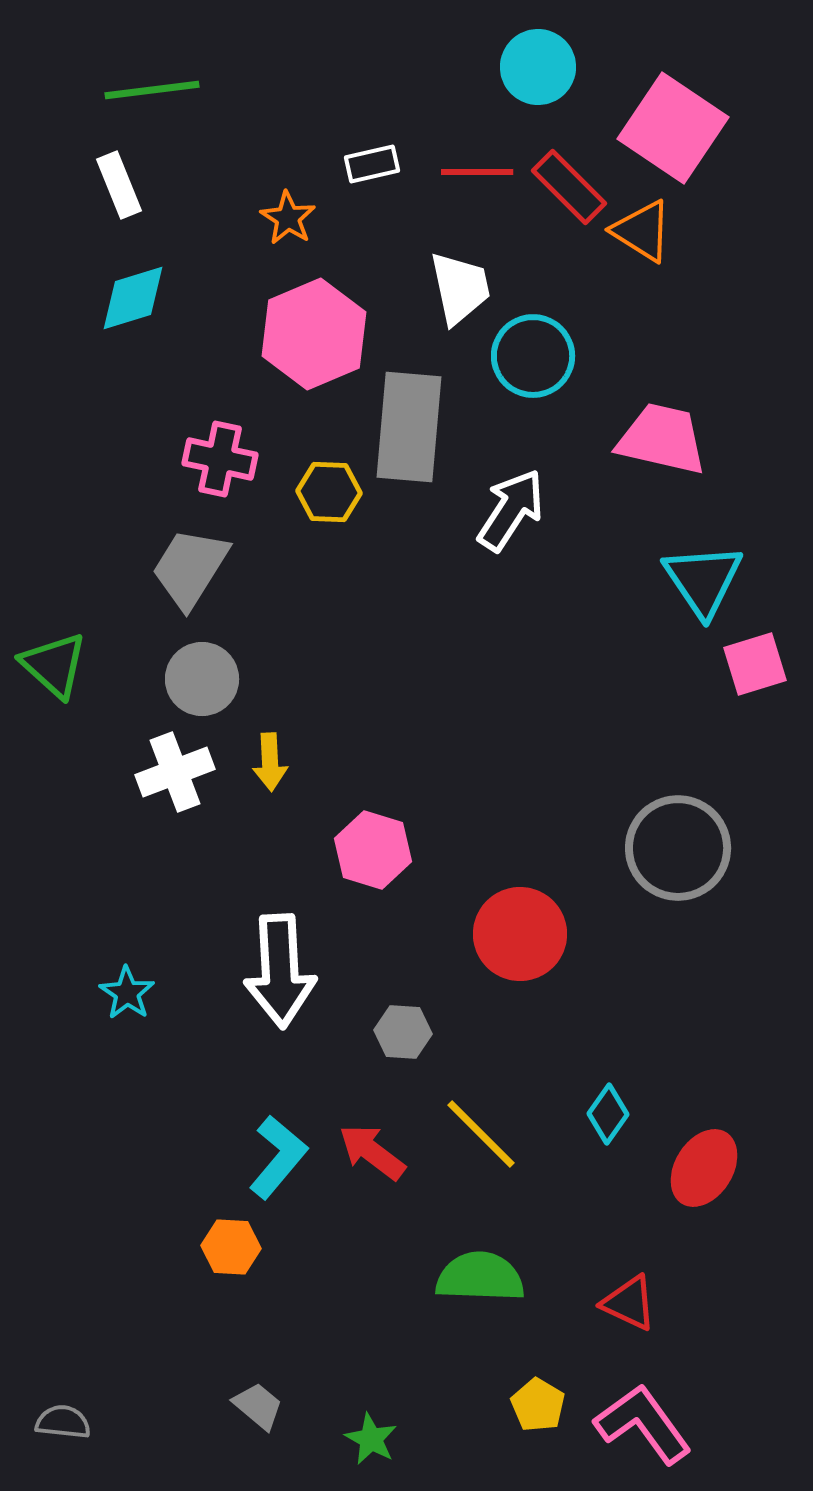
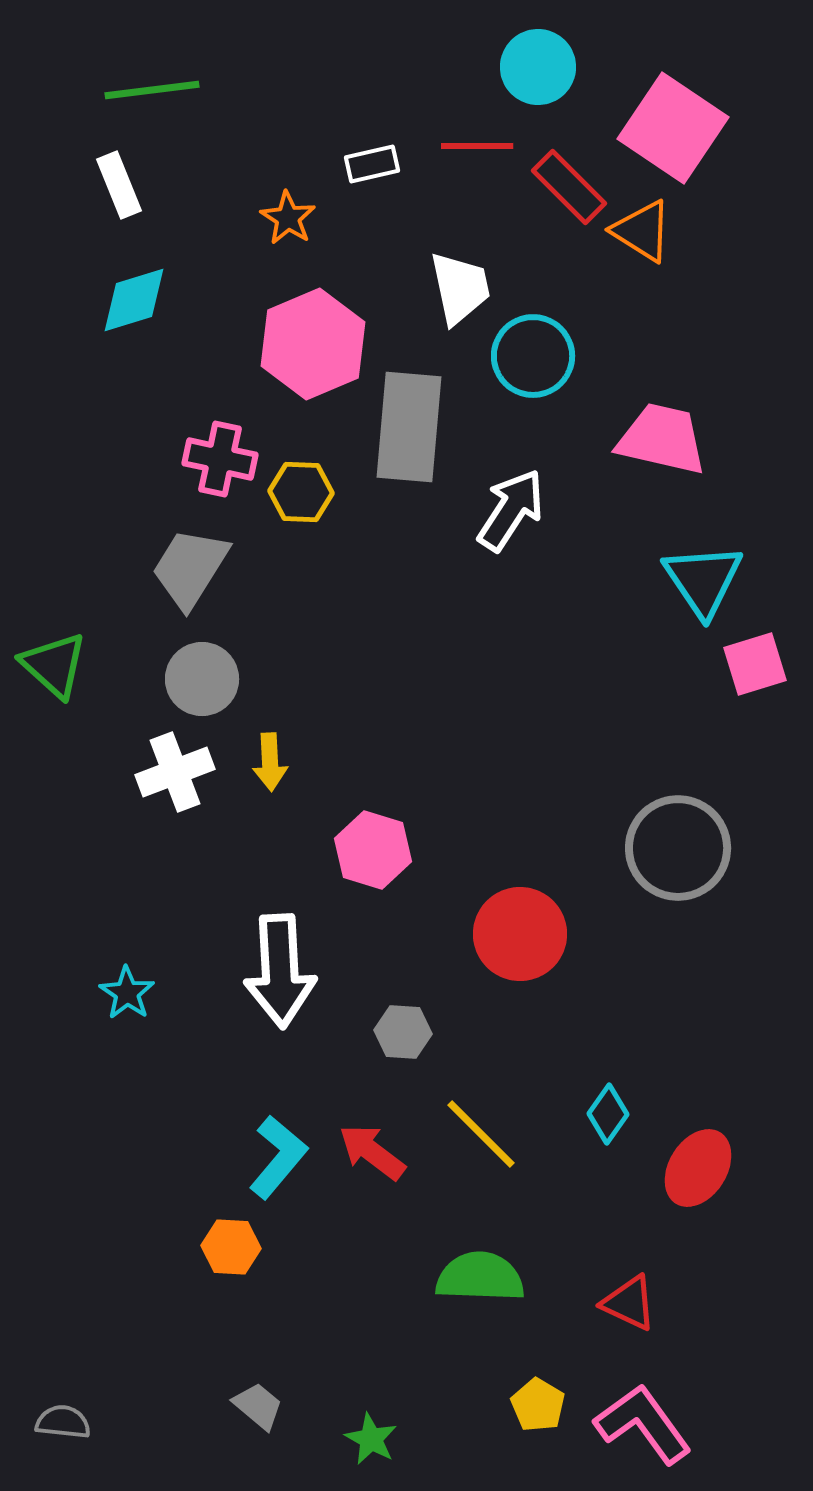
red line at (477, 172): moved 26 px up
cyan diamond at (133, 298): moved 1 px right, 2 px down
pink hexagon at (314, 334): moved 1 px left, 10 px down
yellow hexagon at (329, 492): moved 28 px left
red ellipse at (704, 1168): moved 6 px left
